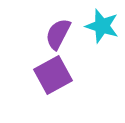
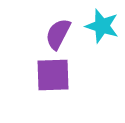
purple square: rotated 27 degrees clockwise
